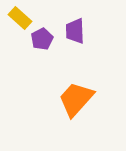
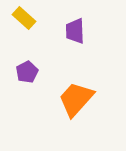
yellow rectangle: moved 4 px right
purple pentagon: moved 15 px left, 33 px down
